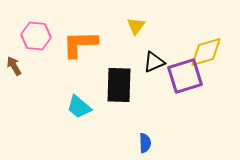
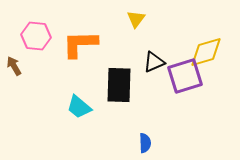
yellow triangle: moved 7 px up
